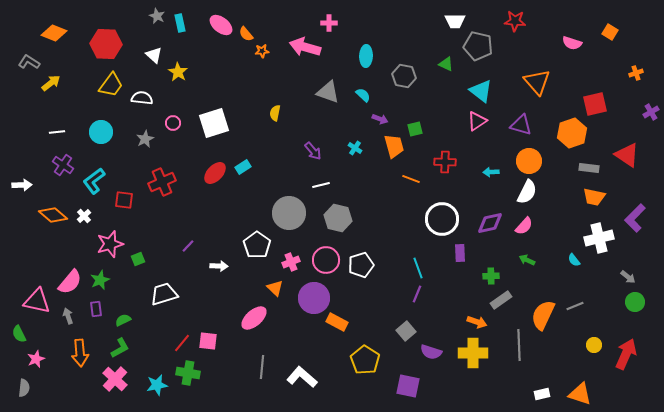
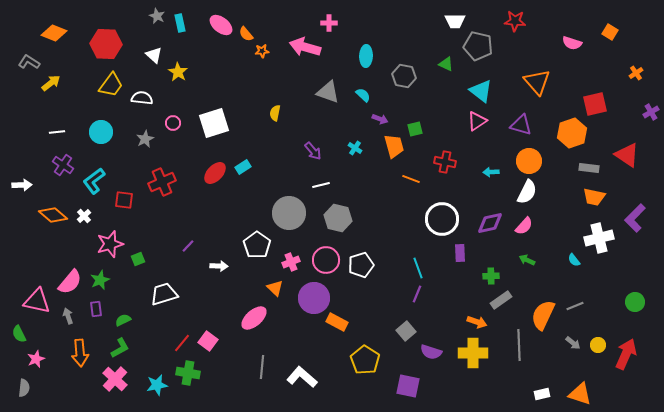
orange cross at (636, 73): rotated 16 degrees counterclockwise
red cross at (445, 162): rotated 10 degrees clockwise
gray arrow at (628, 277): moved 55 px left, 66 px down
pink square at (208, 341): rotated 30 degrees clockwise
yellow circle at (594, 345): moved 4 px right
